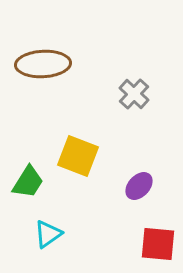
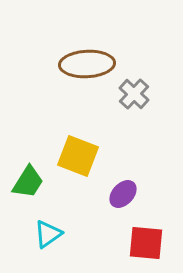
brown ellipse: moved 44 px right
purple ellipse: moved 16 px left, 8 px down
red square: moved 12 px left, 1 px up
